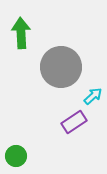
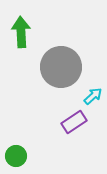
green arrow: moved 1 px up
